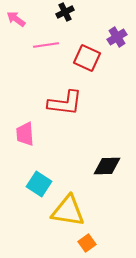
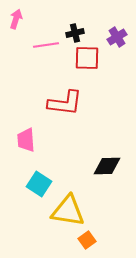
black cross: moved 10 px right, 21 px down; rotated 12 degrees clockwise
pink arrow: rotated 72 degrees clockwise
red square: rotated 24 degrees counterclockwise
pink trapezoid: moved 1 px right, 6 px down
orange square: moved 3 px up
